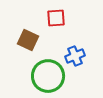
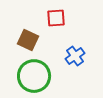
blue cross: rotated 12 degrees counterclockwise
green circle: moved 14 px left
